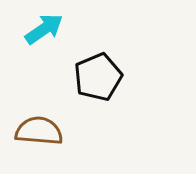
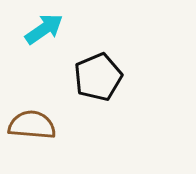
brown semicircle: moved 7 px left, 6 px up
